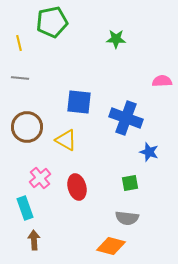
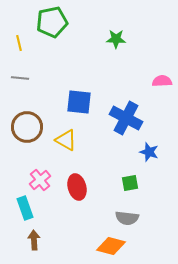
blue cross: rotated 8 degrees clockwise
pink cross: moved 2 px down
